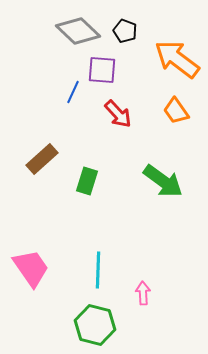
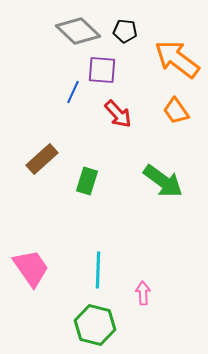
black pentagon: rotated 15 degrees counterclockwise
